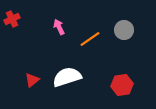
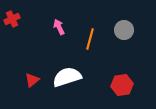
orange line: rotated 40 degrees counterclockwise
